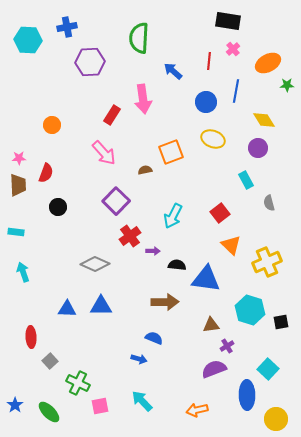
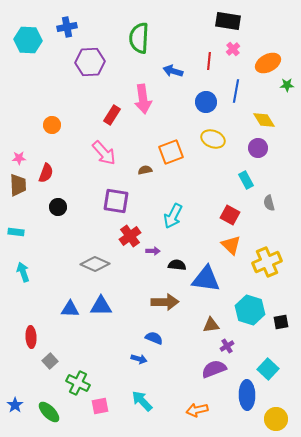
blue arrow at (173, 71): rotated 24 degrees counterclockwise
purple square at (116, 201): rotated 36 degrees counterclockwise
red square at (220, 213): moved 10 px right, 2 px down; rotated 24 degrees counterclockwise
blue triangle at (67, 309): moved 3 px right
